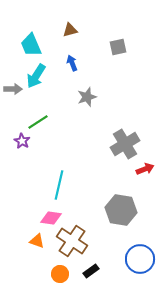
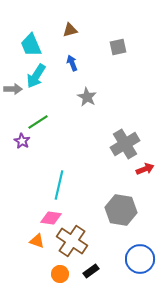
gray star: rotated 24 degrees counterclockwise
